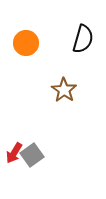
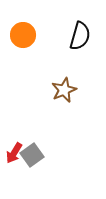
black semicircle: moved 3 px left, 3 px up
orange circle: moved 3 px left, 8 px up
brown star: rotated 15 degrees clockwise
